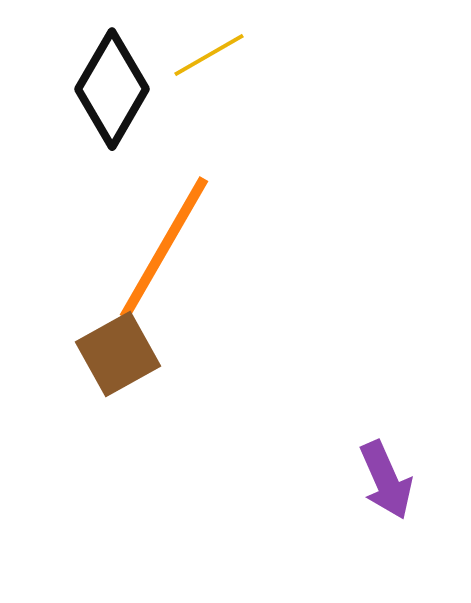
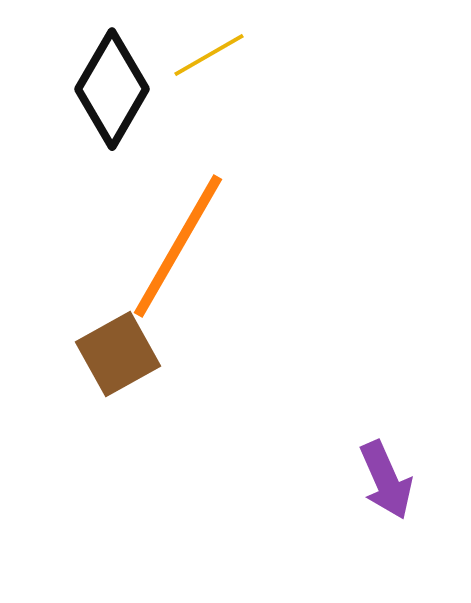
orange line: moved 14 px right, 2 px up
